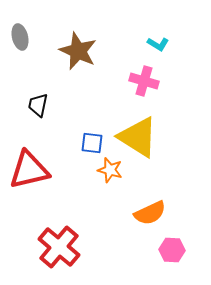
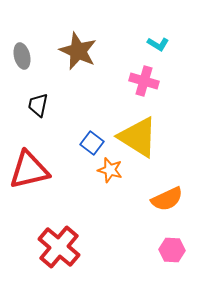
gray ellipse: moved 2 px right, 19 px down
blue square: rotated 30 degrees clockwise
orange semicircle: moved 17 px right, 14 px up
